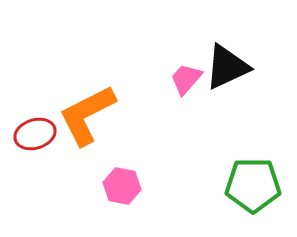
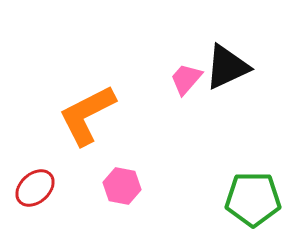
red ellipse: moved 54 px down; rotated 24 degrees counterclockwise
green pentagon: moved 14 px down
